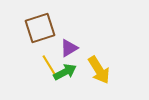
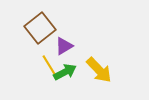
brown square: rotated 20 degrees counterclockwise
purple triangle: moved 5 px left, 2 px up
yellow arrow: rotated 12 degrees counterclockwise
